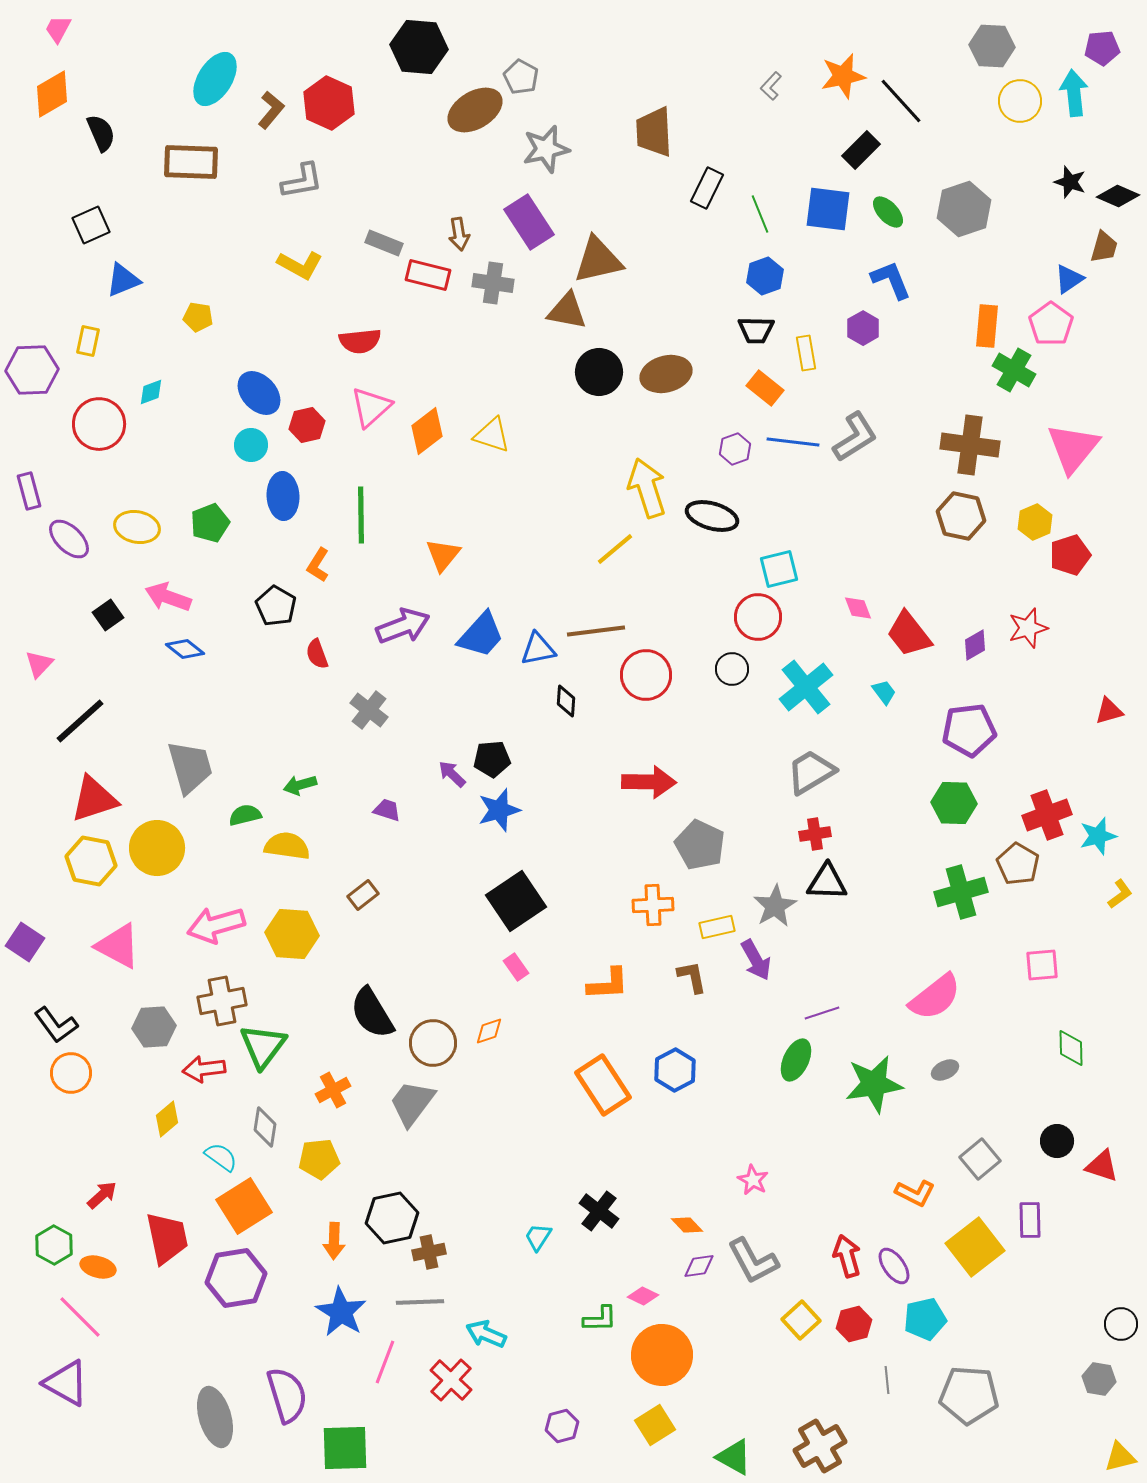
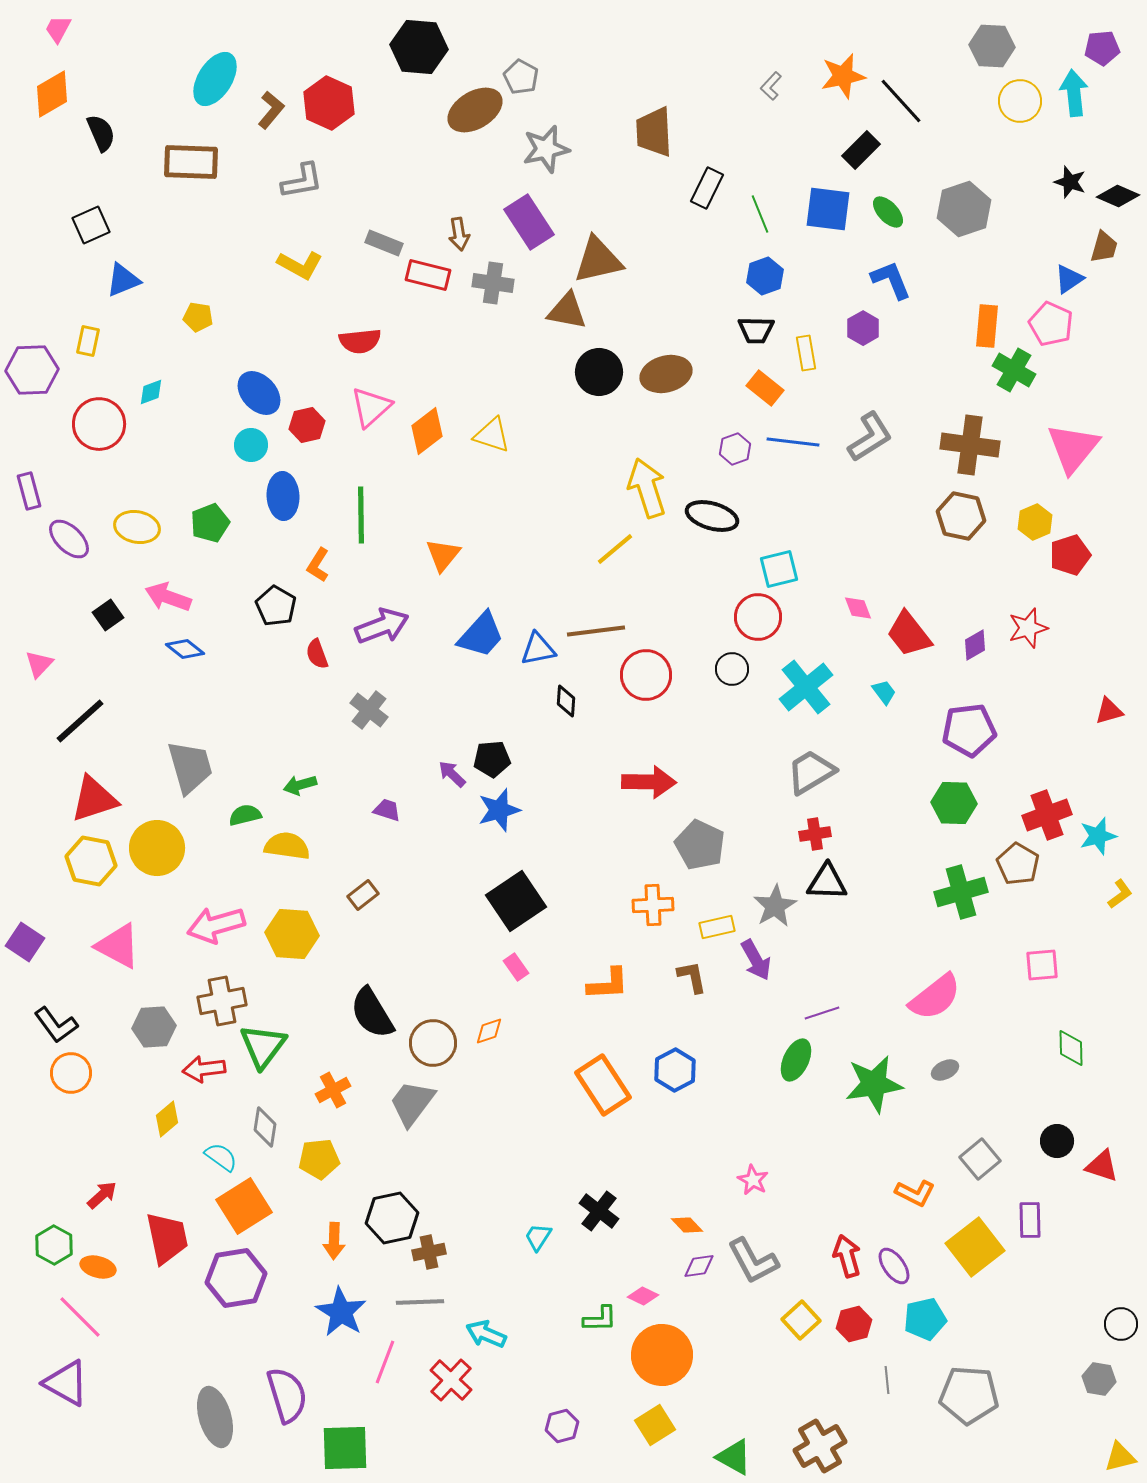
pink pentagon at (1051, 324): rotated 12 degrees counterclockwise
gray L-shape at (855, 437): moved 15 px right
purple arrow at (403, 626): moved 21 px left
